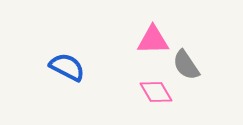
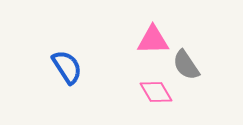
blue semicircle: rotated 30 degrees clockwise
